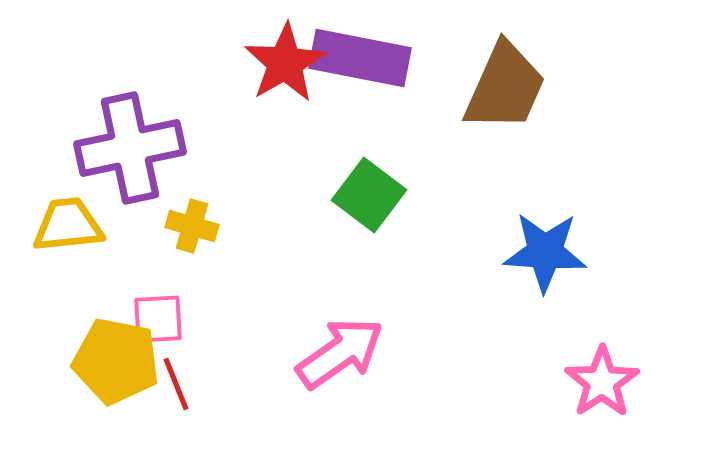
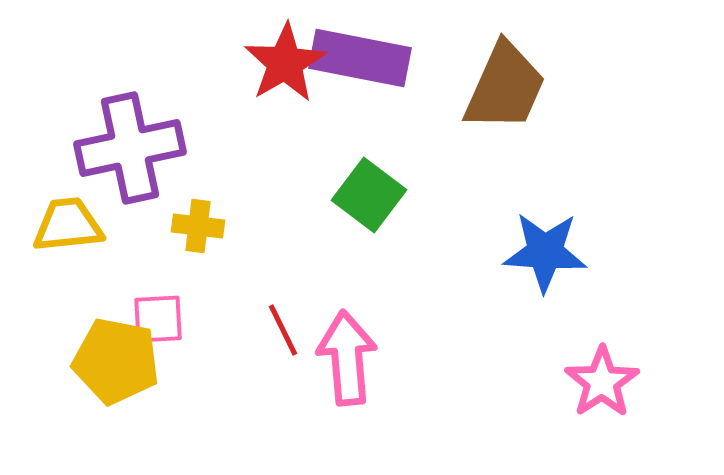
yellow cross: moved 6 px right; rotated 9 degrees counterclockwise
pink arrow: moved 7 px right, 5 px down; rotated 60 degrees counterclockwise
red line: moved 107 px right, 54 px up; rotated 4 degrees counterclockwise
